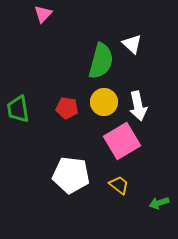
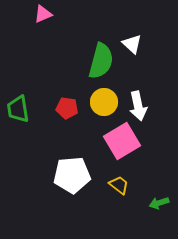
pink triangle: rotated 24 degrees clockwise
white pentagon: moved 1 px right; rotated 12 degrees counterclockwise
